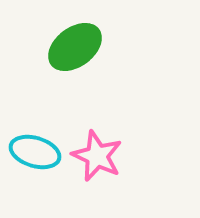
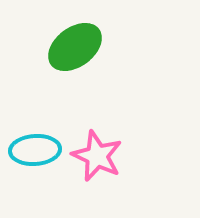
cyan ellipse: moved 2 px up; rotated 21 degrees counterclockwise
